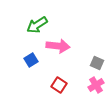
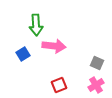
green arrow: moved 1 px left; rotated 60 degrees counterclockwise
pink arrow: moved 4 px left
blue square: moved 8 px left, 6 px up
red square: rotated 35 degrees clockwise
